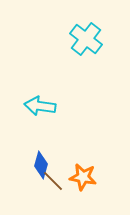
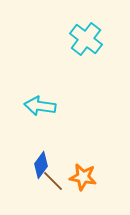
blue diamond: rotated 20 degrees clockwise
